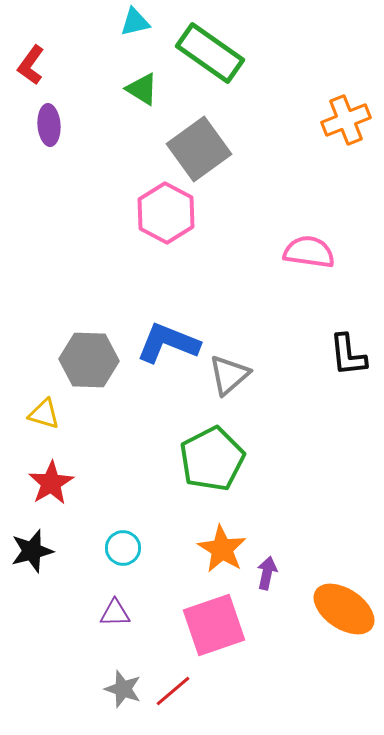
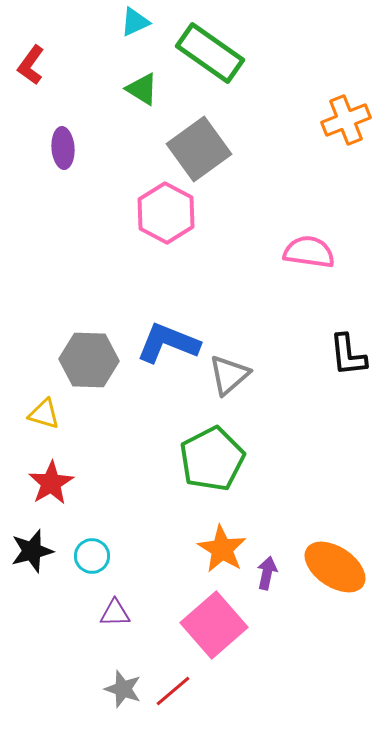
cyan triangle: rotated 12 degrees counterclockwise
purple ellipse: moved 14 px right, 23 px down
cyan circle: moved 31 px left, 8 px down
orange ellipse: moved 9 px left, 42 px up
pink square: rotated 22 degrees counterclockwise
